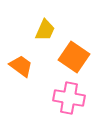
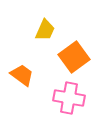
orange square: rotated 20 degrees clockwise
orange trapezoid: moved 1 px right, 9 px down
